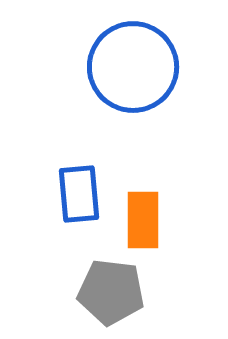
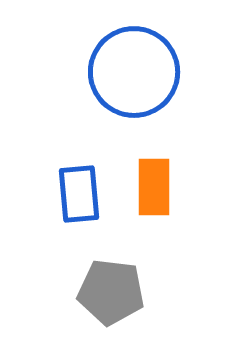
blue circle: moved 1 px right, 5 px down
orange rectangle: moved 11 px right, 33 px up
